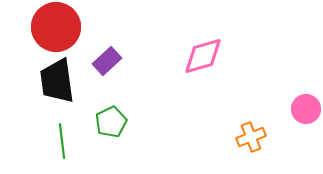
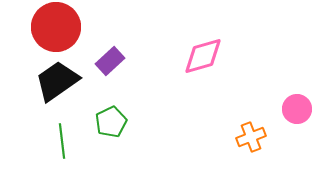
purple rectangle: moved 3 px right
black trapezoid: rotated 63 degrees clockwise
pink circle: moved 9 px left
